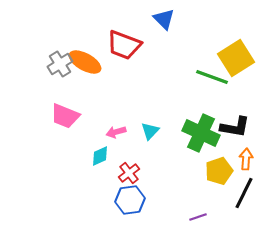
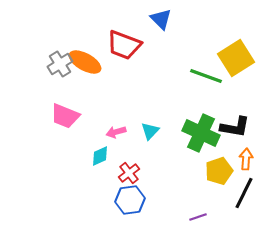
blue triangle: moved 3 px left
green line: moved 6 px left, 1 px up
